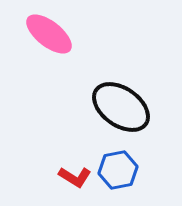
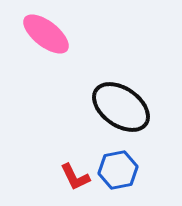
pink ellipse: moved 3 px left
red L-shape: rotated 32 degrees clockwise
